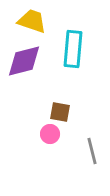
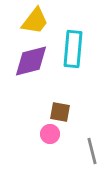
yellow trapezoid: moved 3 px right; rotated 108 degrees clockwise
purple diamond: moved 7 px right
